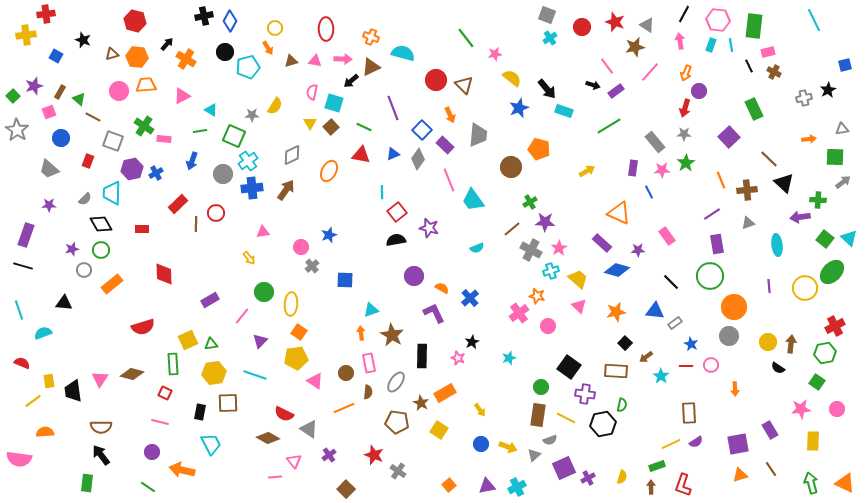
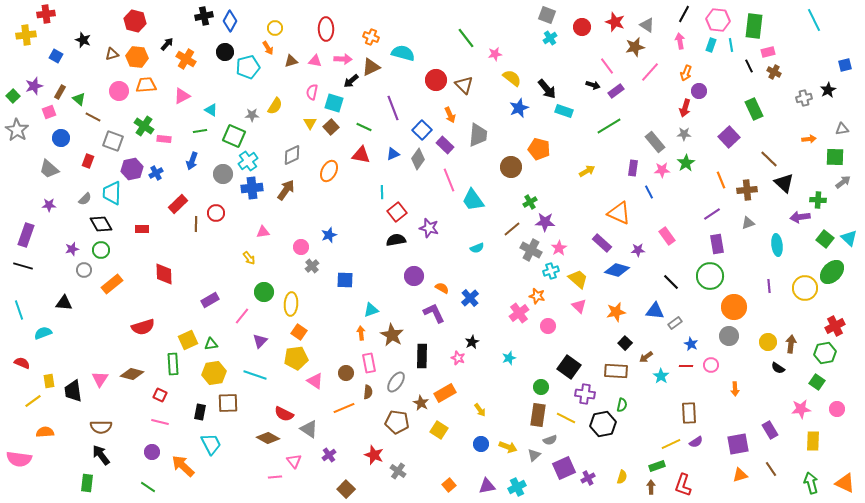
red square at (165, 393): moved 5 px left, 2 px down
orange arrow at (182, 470): moved 1 px right, 4 px up; rotated 30 degrees clockwise
